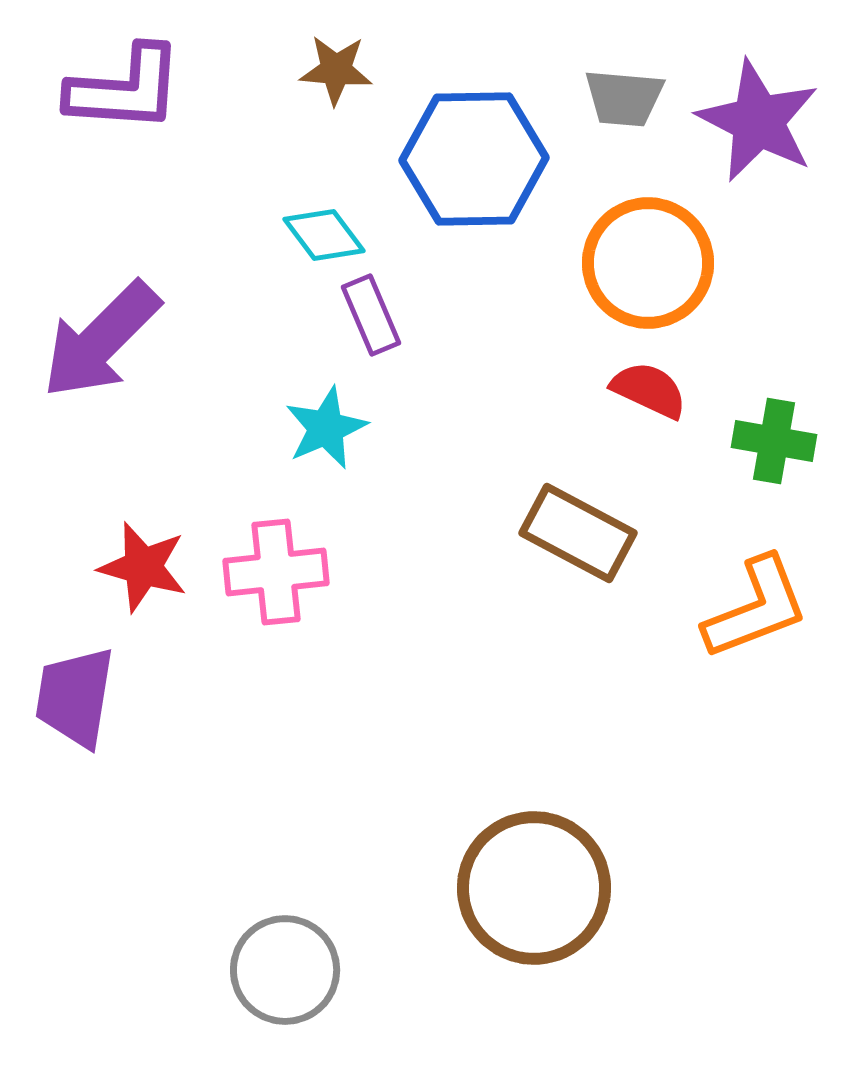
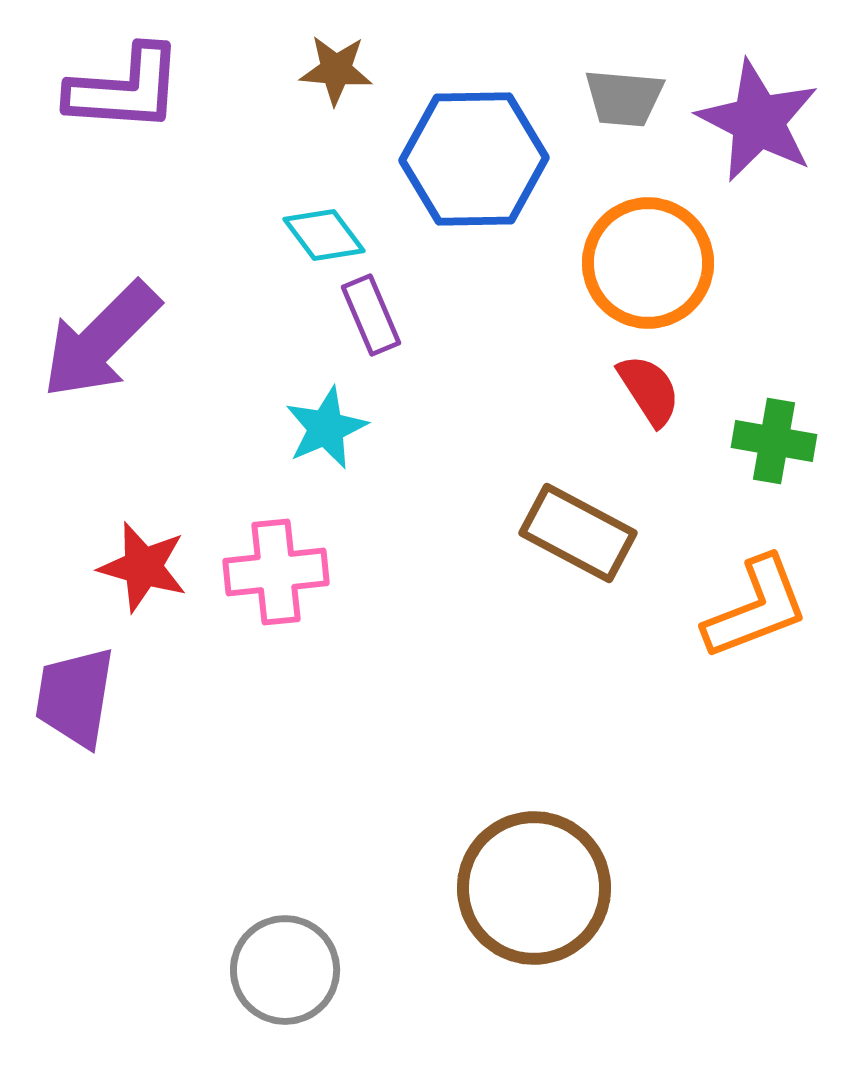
red semicircle: rotated 32 degrees clockwise
